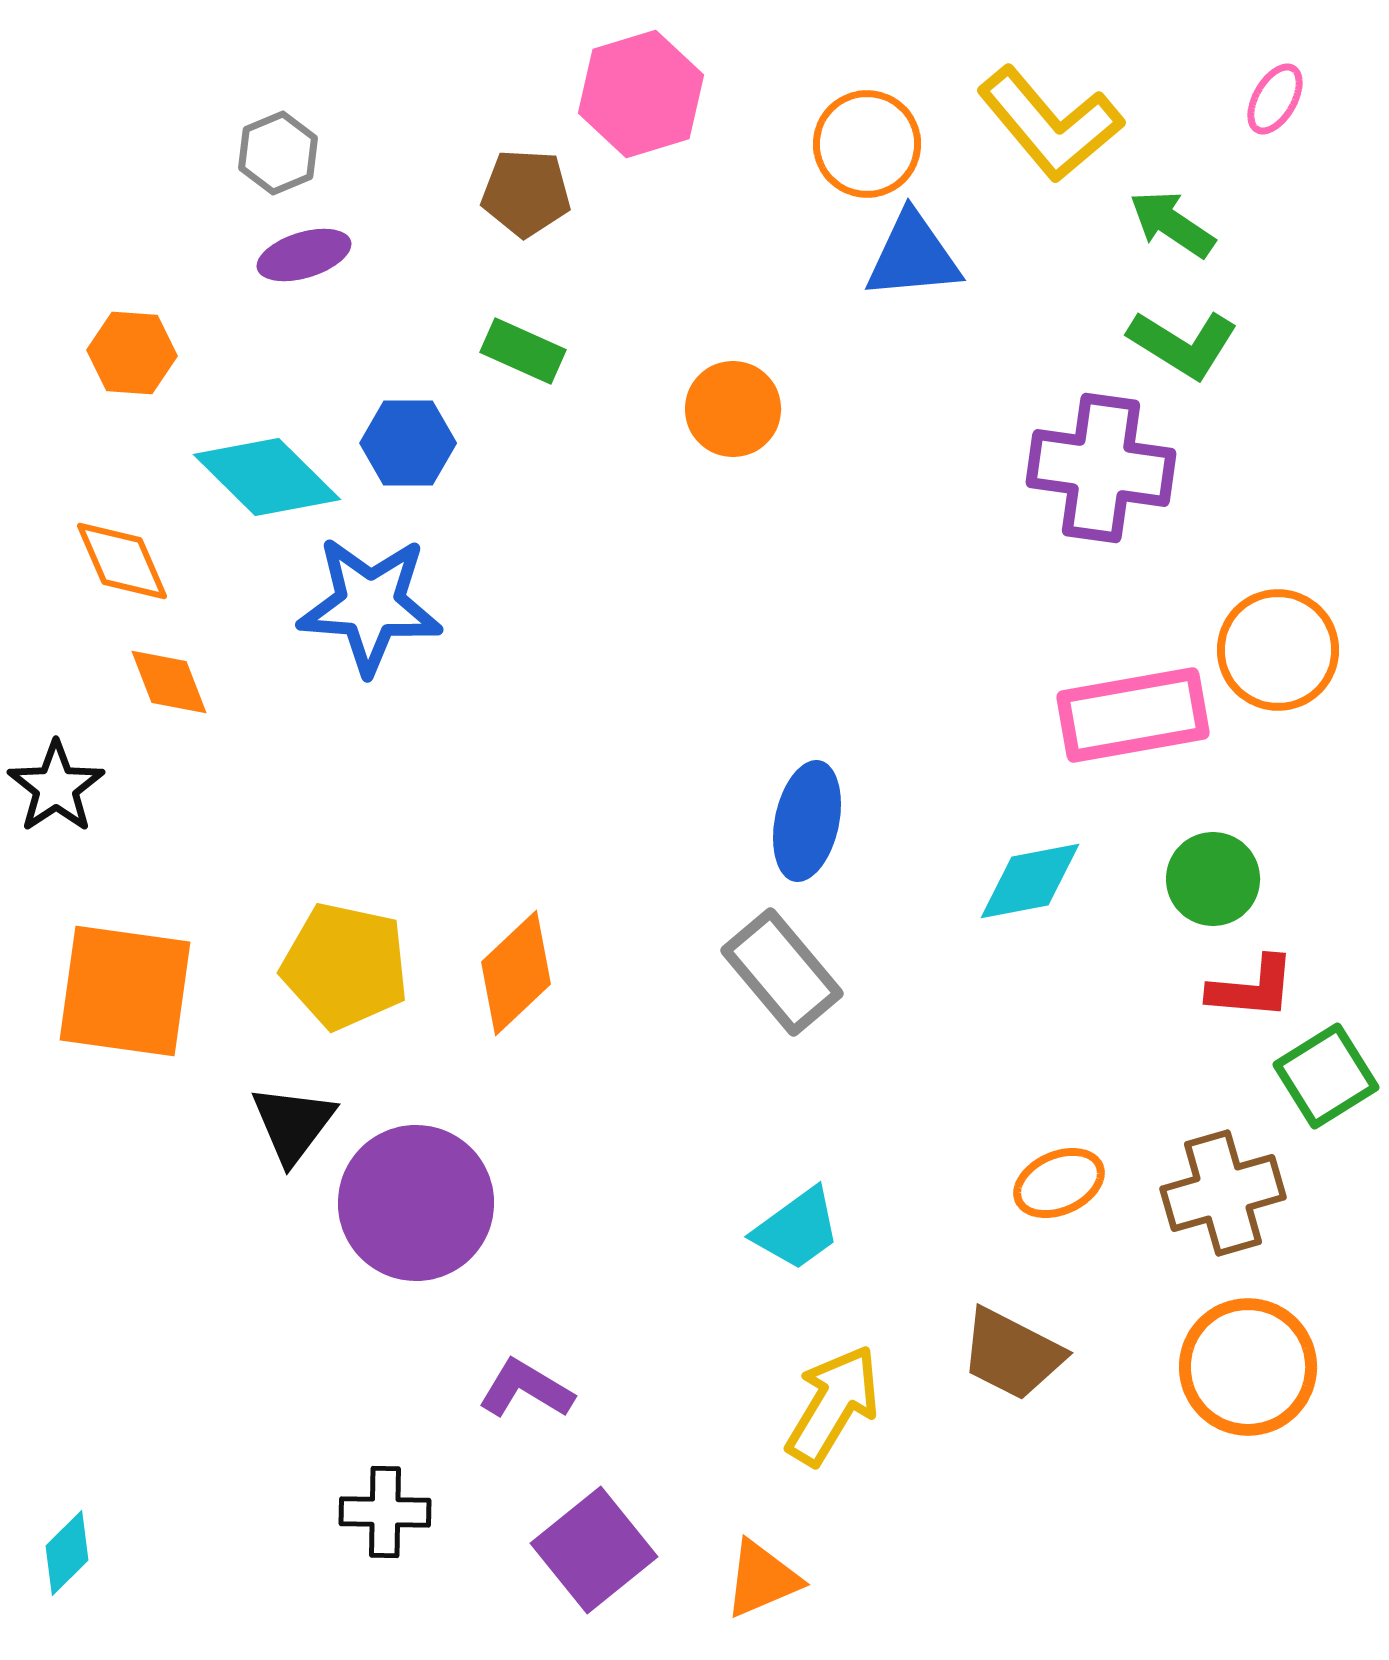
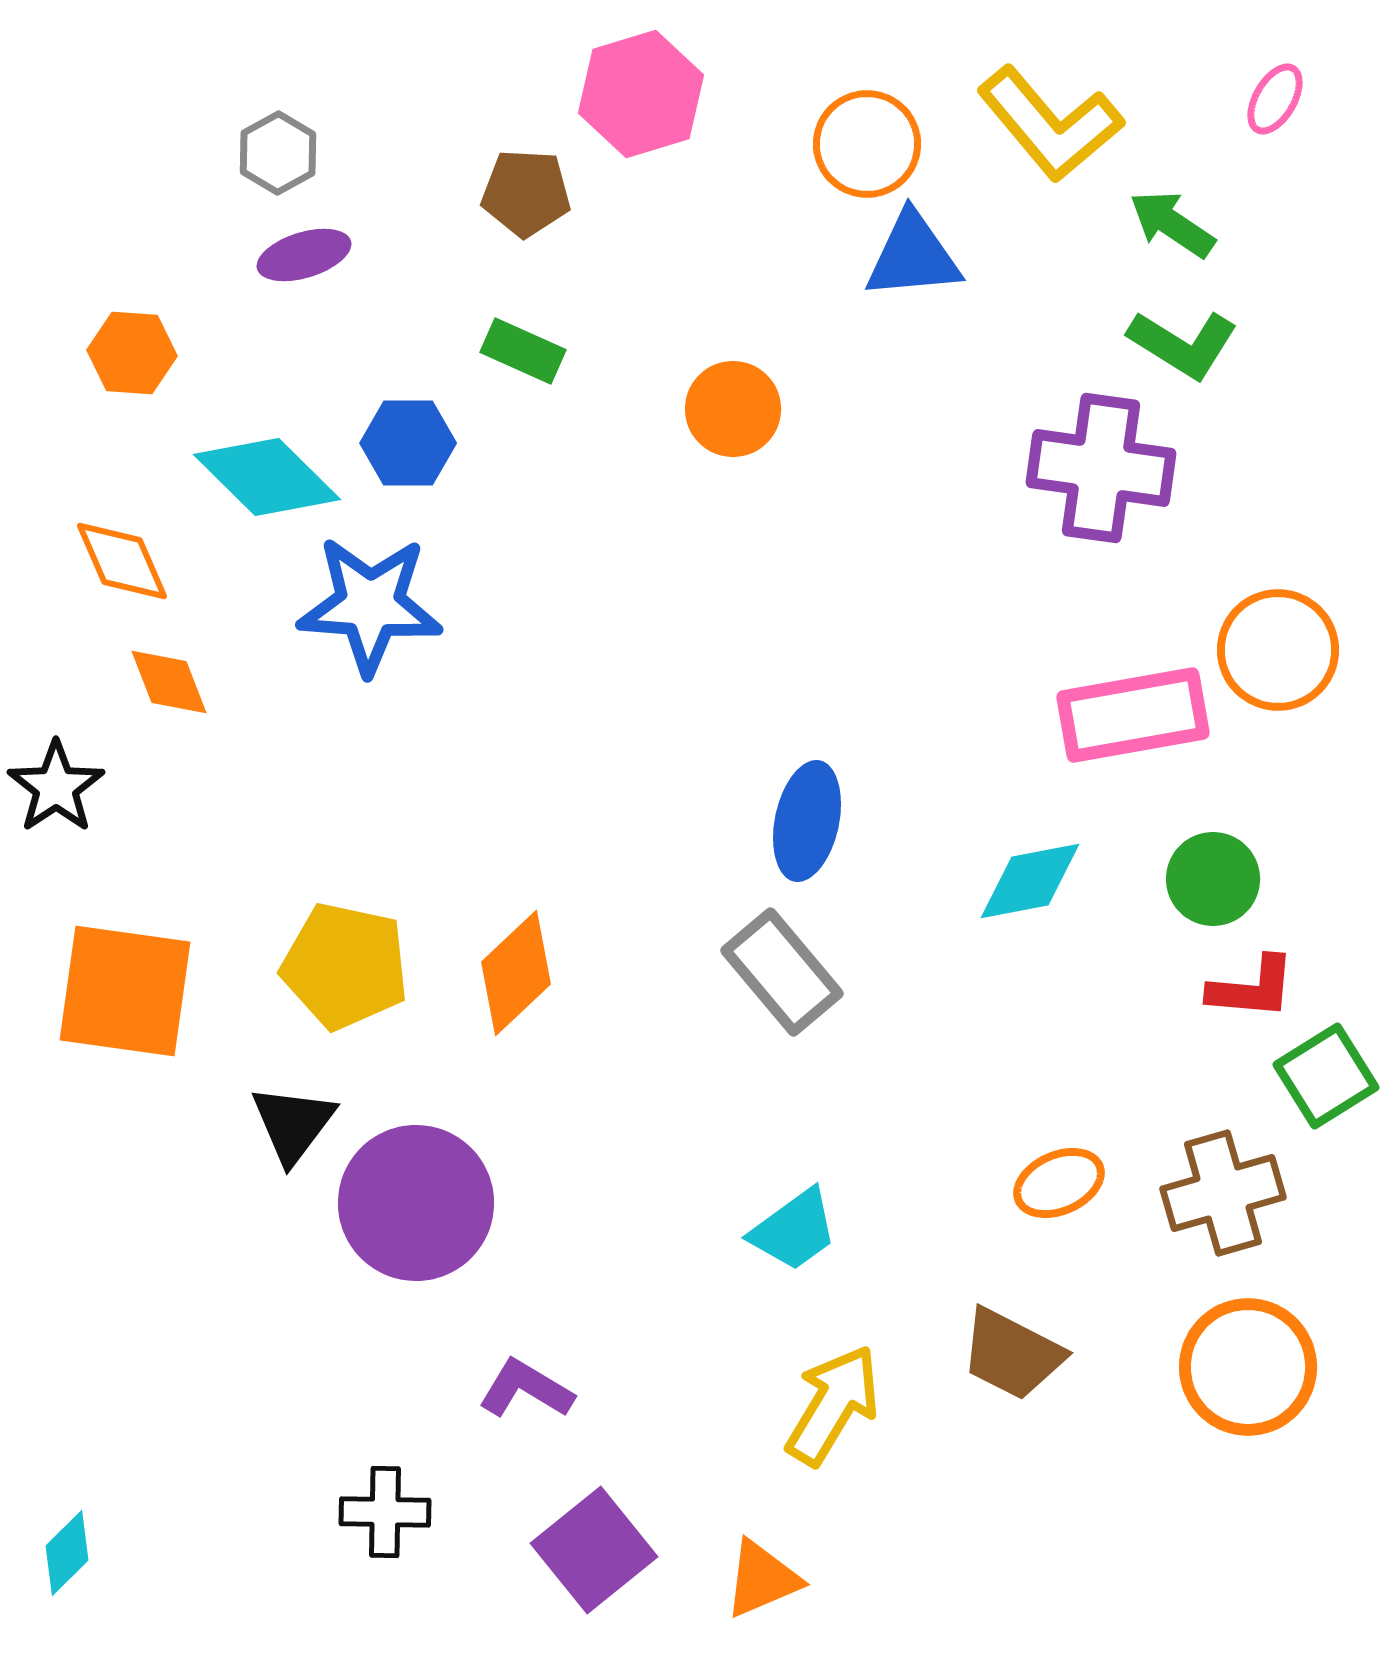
gray hexagon at (278, 153): rotated 6 degrees counterclockwise
cyan trapezoid at (797, 1229): moved 3 px left, 1 px down
